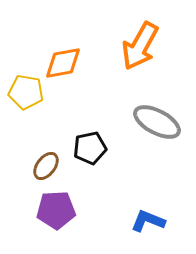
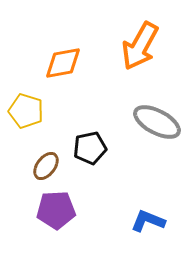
yellow pentagon: moved 19 px down; rotated 8 degrees clockwise
